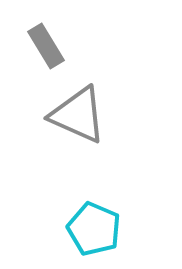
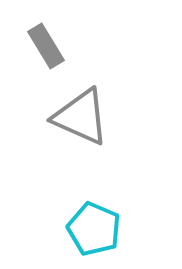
gray triangle: moved 3 px right, 2 px down
